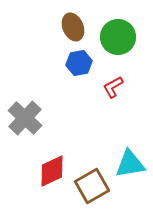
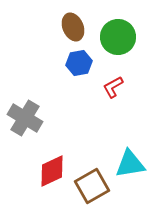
gray cross: rotated 12 degrees counterclockwise
